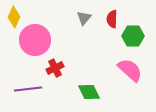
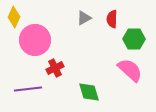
gray triangle: rotated 21 degrees clockwise
green hexagon: moved 1 px right, 3 px down
green diamond: rotated 10 degrees clockwise
